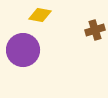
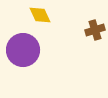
yellow diamond: rotated 55 degrees clockwise
